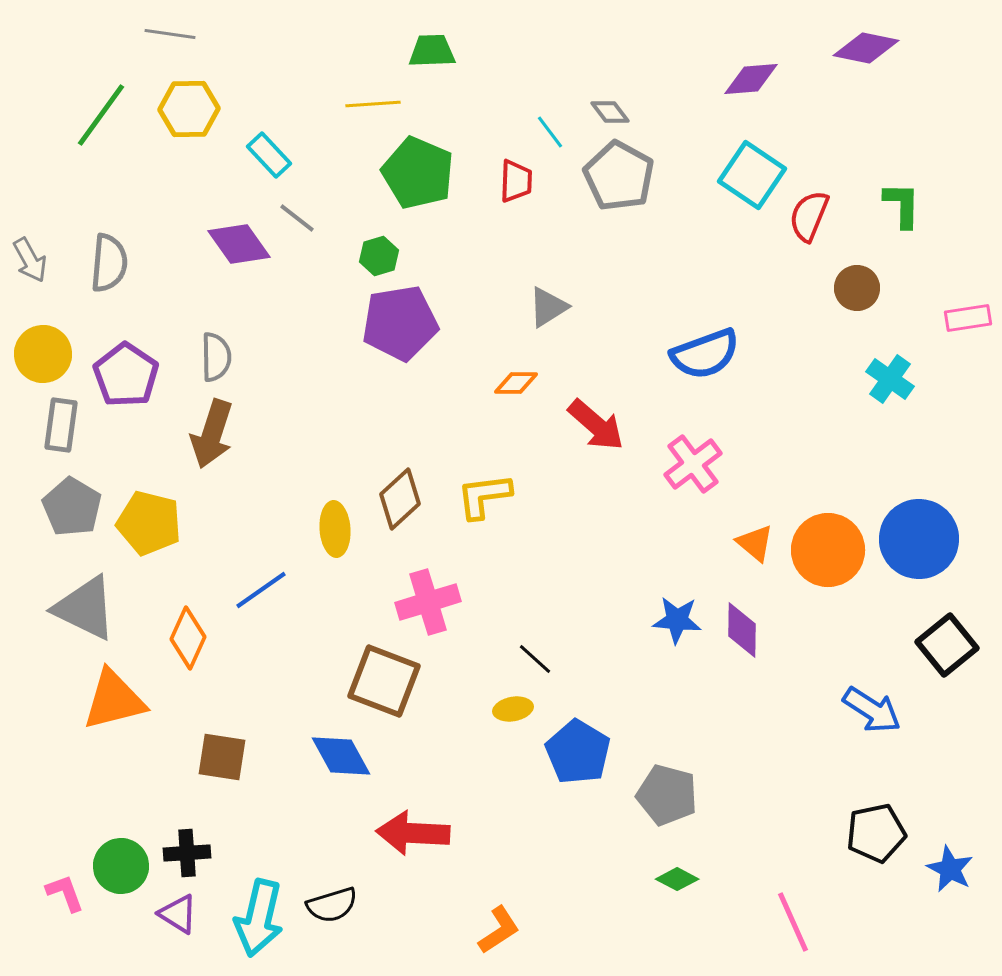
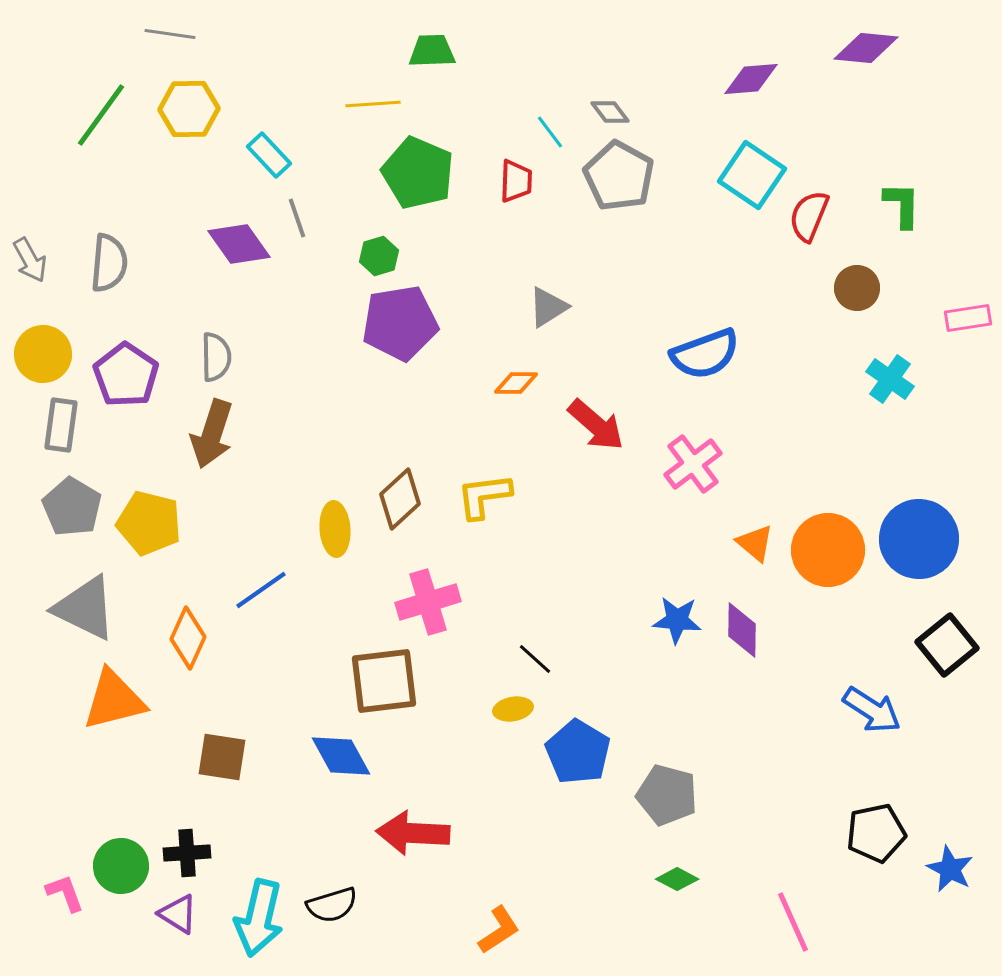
purple diamond at (866, 48): rotated 6 degrees counterclockwise
gray line at (297, 218): rotated 33 degrees clockwise
brown square at (384, 681): rotated 28 degrees counterclockwise
